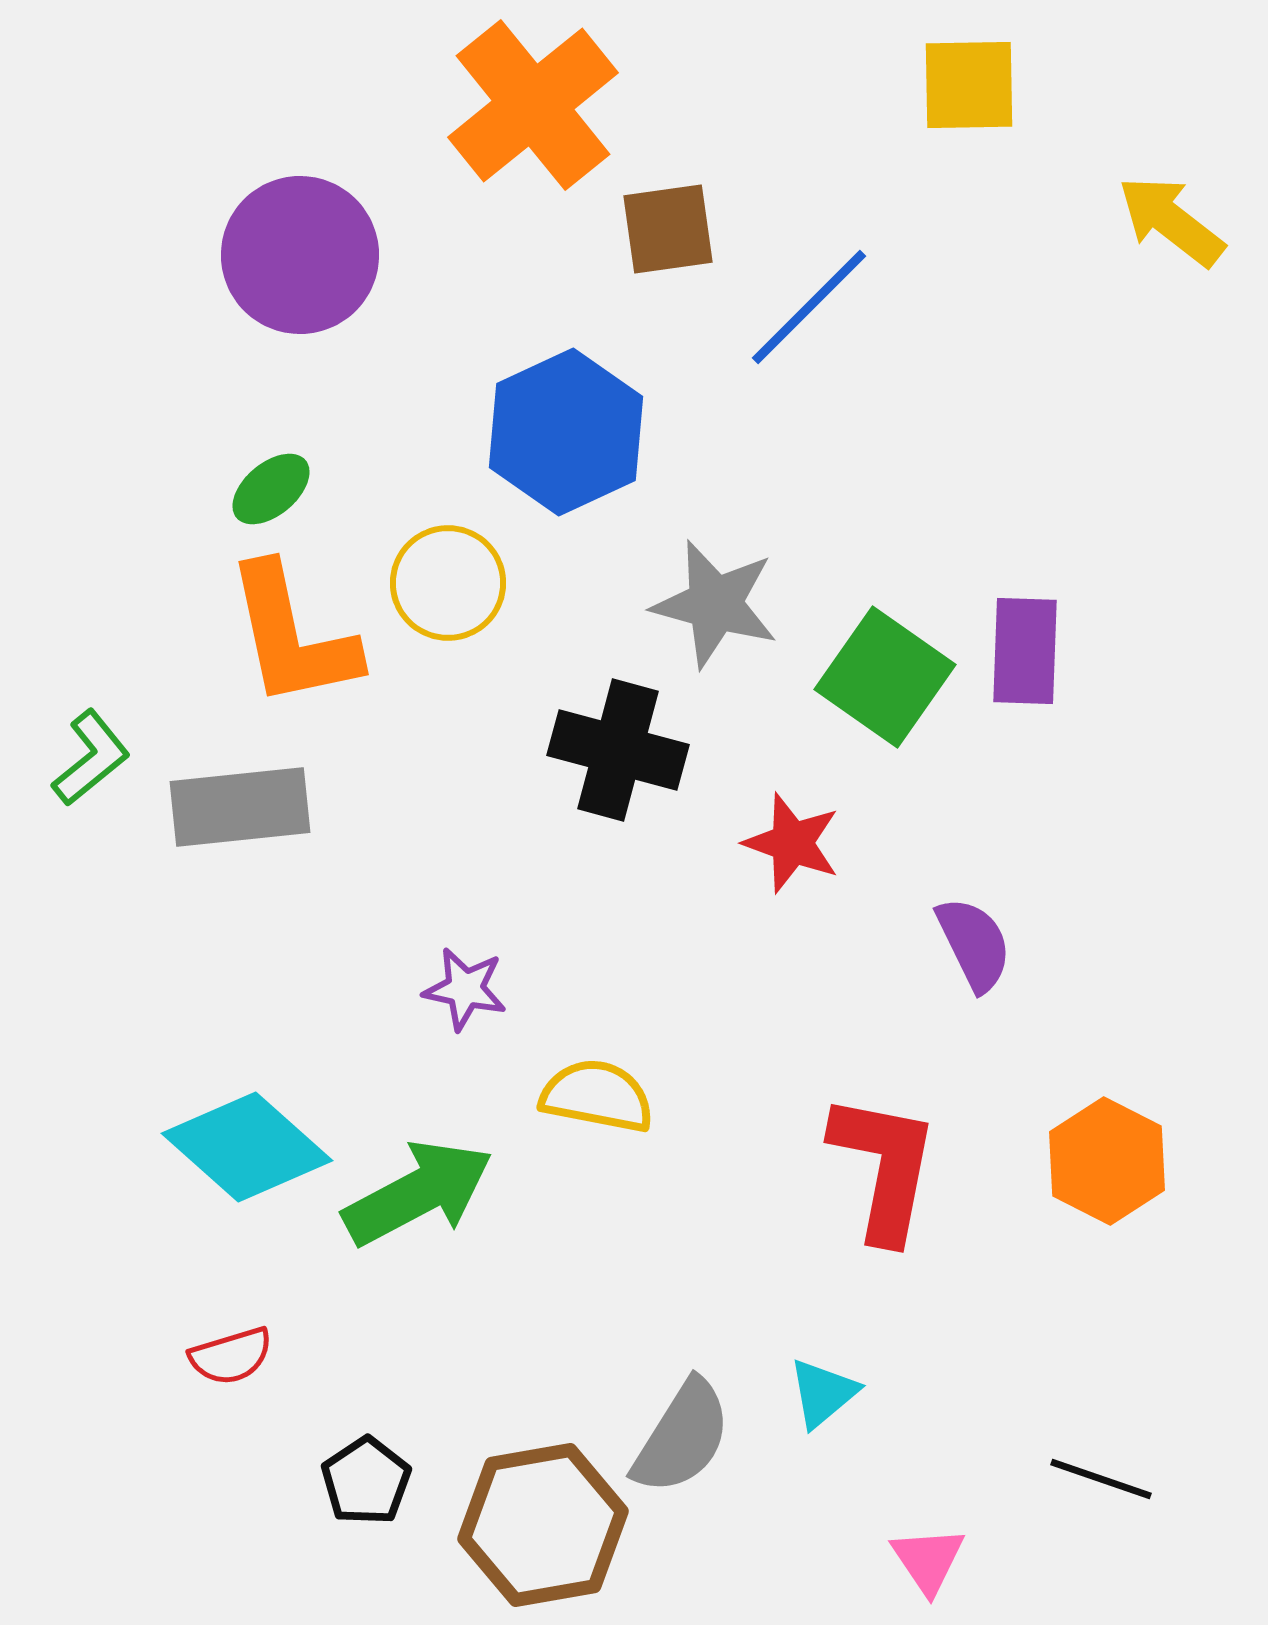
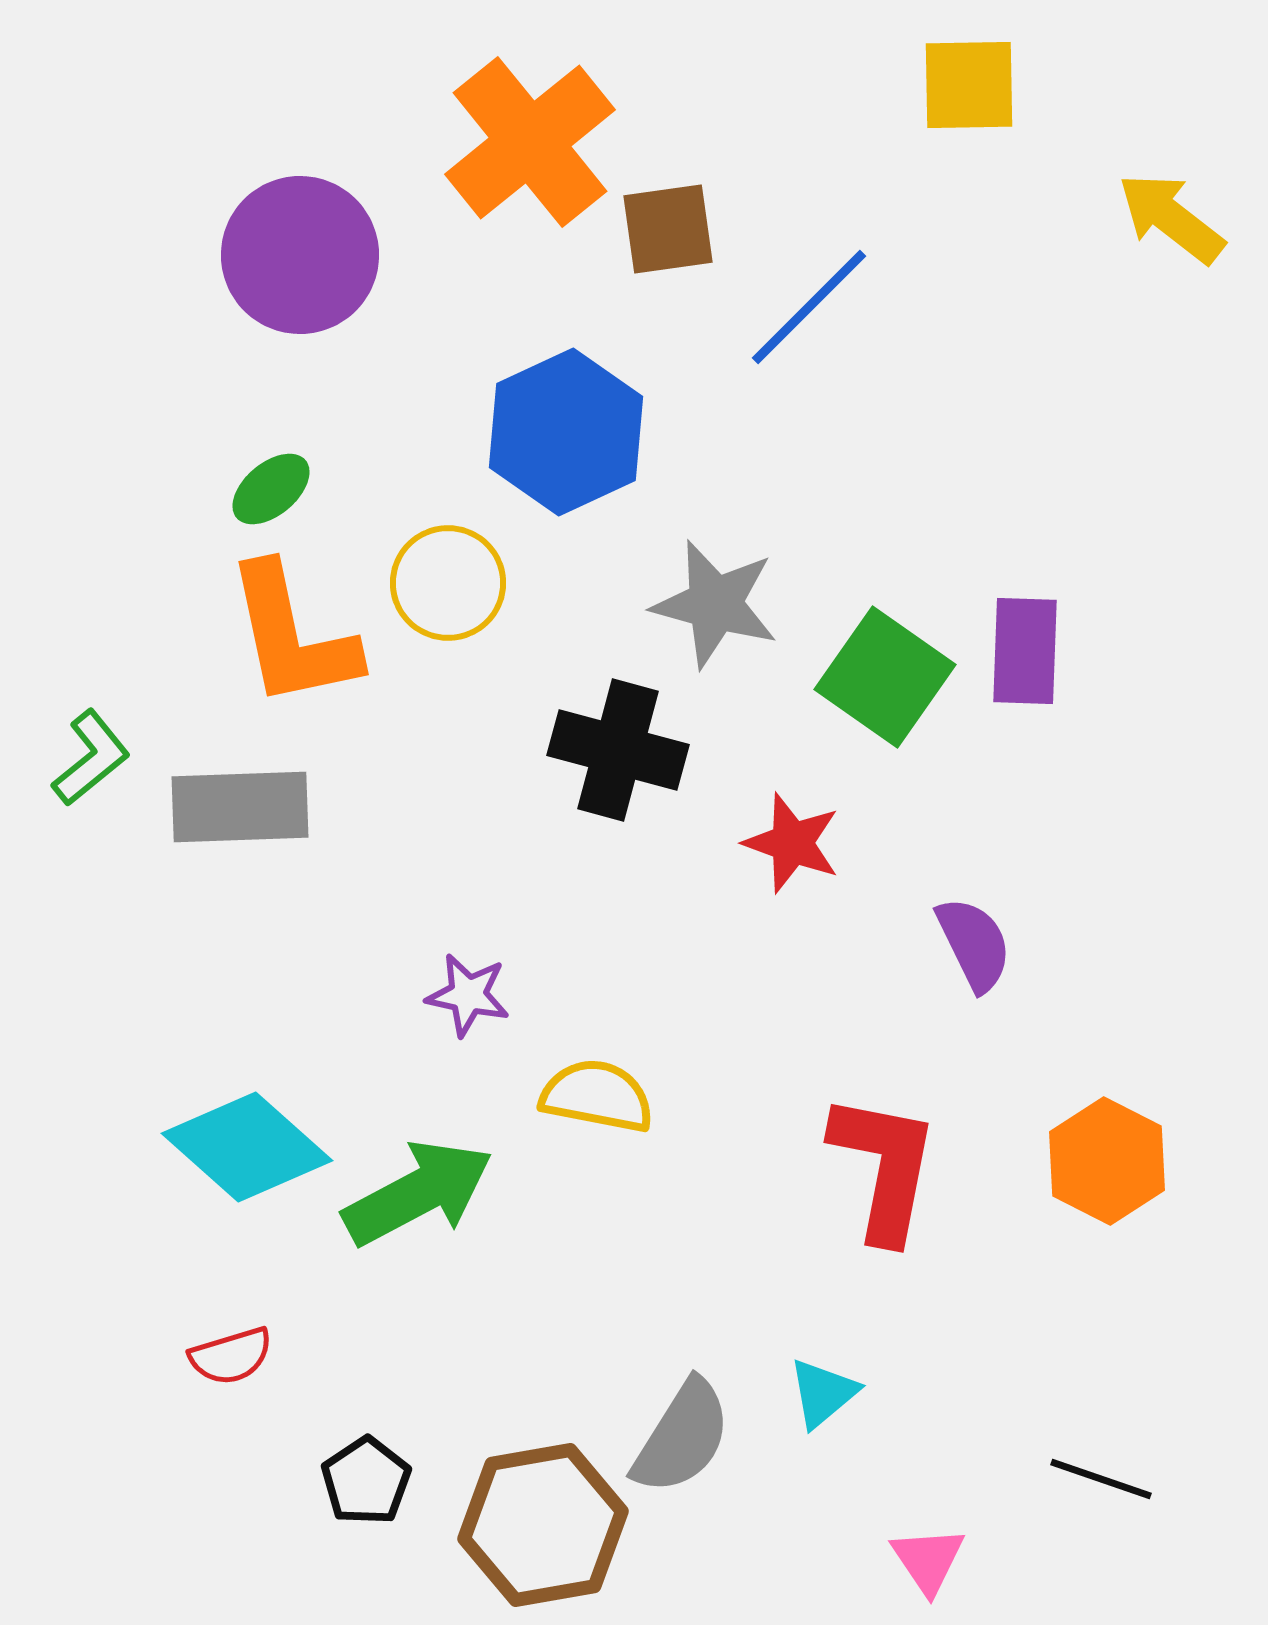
orange cross: moved 3 px left, 37 px down
yellow arrow: moved 3 px up
gray rectangle: rotated 4 degrees clockwise
purple star: moved 3 px right, 6 px down
